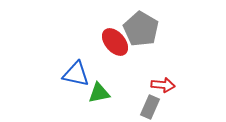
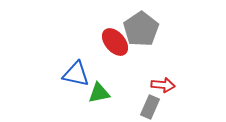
gray pentagon: rotated 8 degrees clockwise
